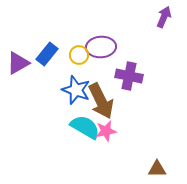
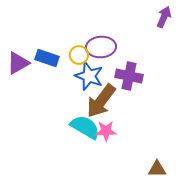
blue rectangle: moved 4 px down; rotated 70 degrees clockwise
blue star: moved 13 px right, 14 px up
brown arrow: rotated 63 degrees clockwise
pink star: rotated 10 degrees clockwise
